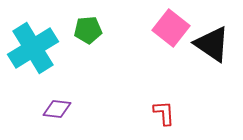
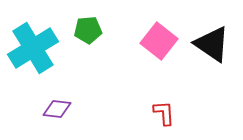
pink square: moved 12 px left, 13 px down
